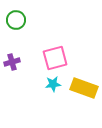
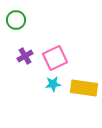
pink square: rotated 10 degrees counterclockwise
purple cross: moved 13 px right, 6 px up; rotated 14 degrees counterclockwise
yellow rectangle: rotated 12 degrees counterclockwise
